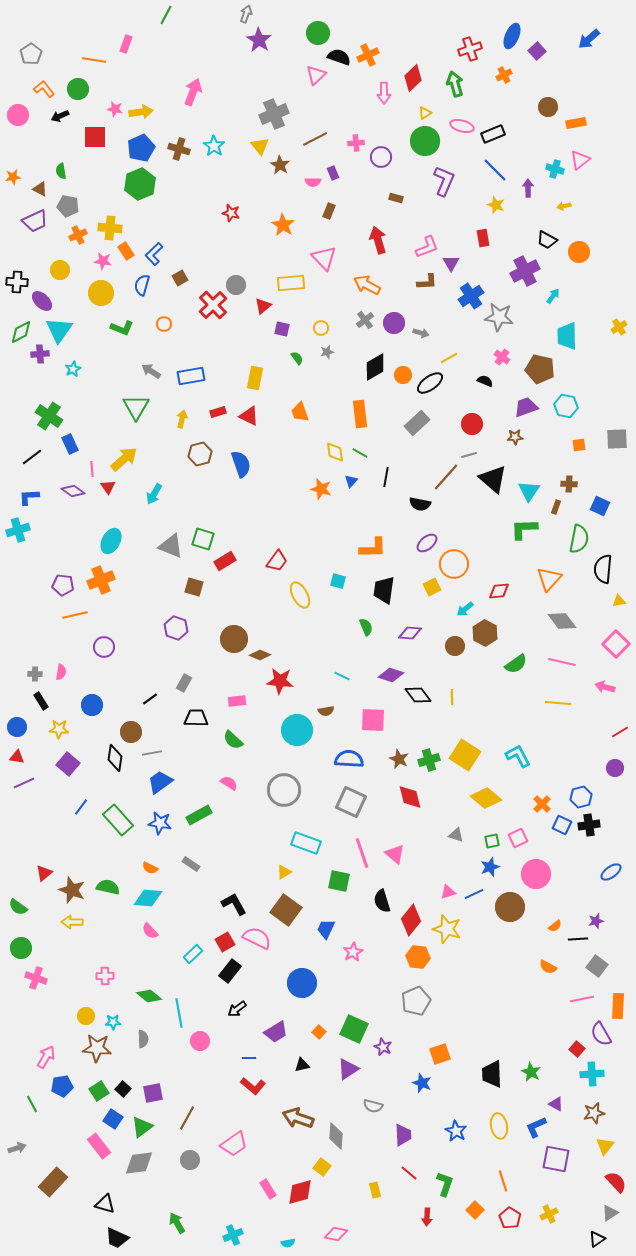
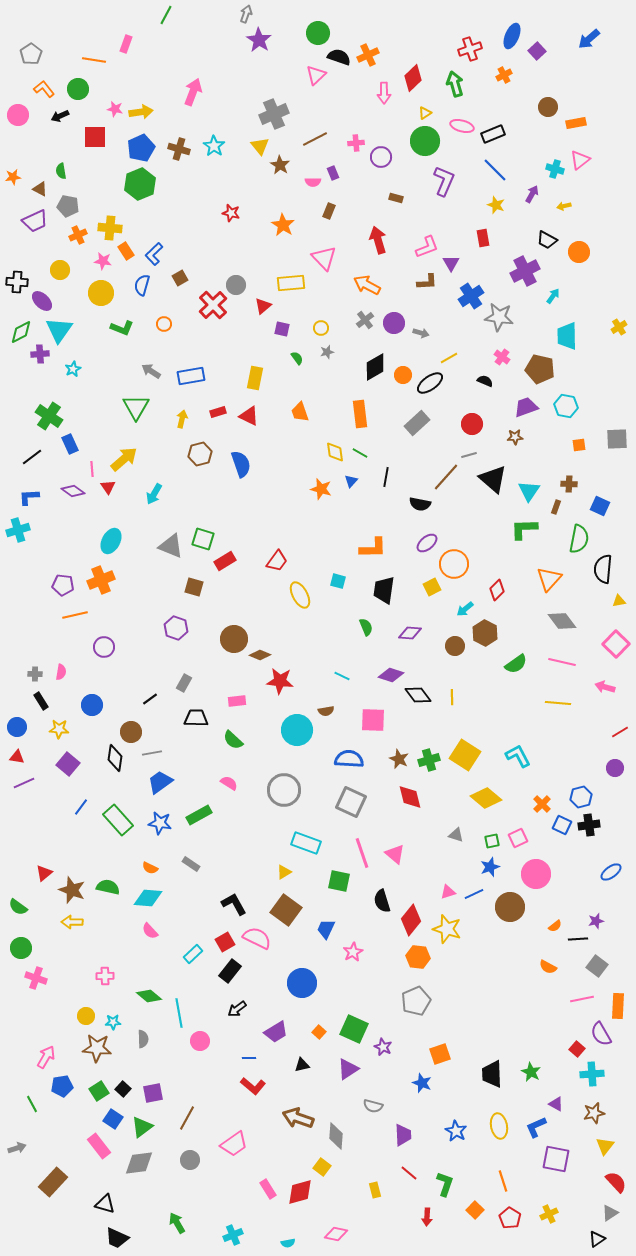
purple arrow at (528, 188): moved 4 px right, 6 px down; rotated 30 degrees clockwise
red diamond at (499, 591): moved 2 px left, 1 px up; rotated 40 degrees counterclockwise
